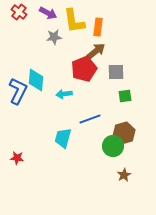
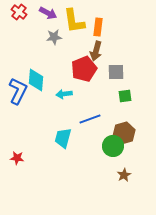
brown arrow: rotated 144 degrees clockwise
